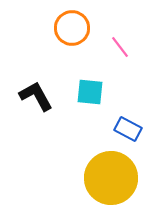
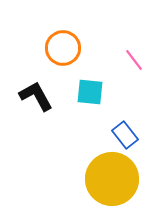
orange circle: moved 9 px left, 20 px down
pink line: moved 14 px right, 13 px down
blue rectangle: moved 3 px left, 6 px down; rotated 24 degrees clockwise
yellow circle: moved 1 px right, 1 px down
